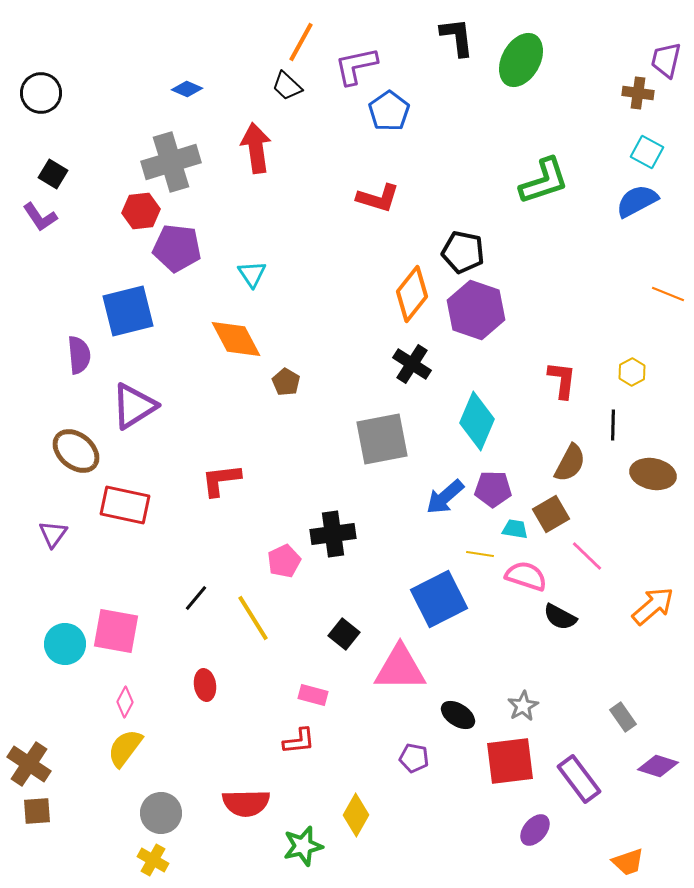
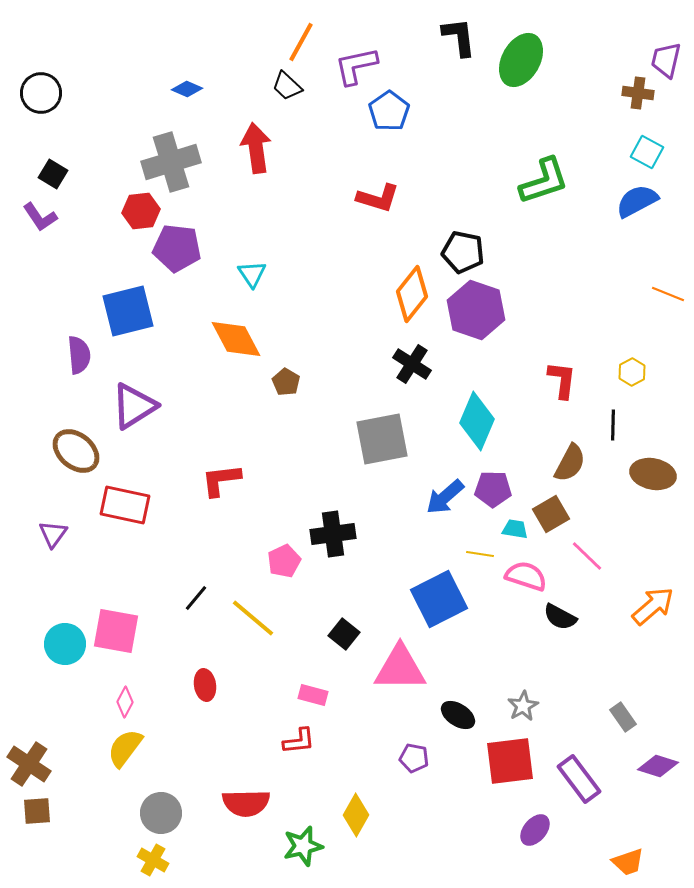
black L-shape at (457, 37): moved 2 px right
yellow line at (253, 618): rotated 18 degrees counterclockwise
